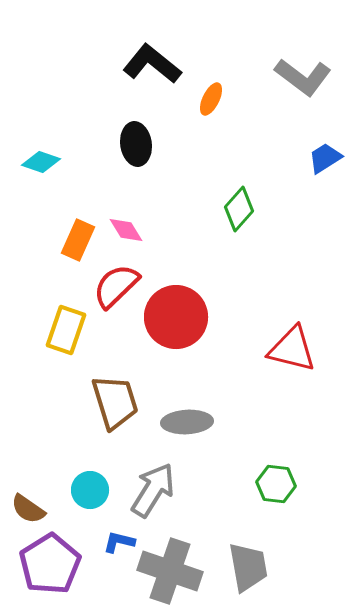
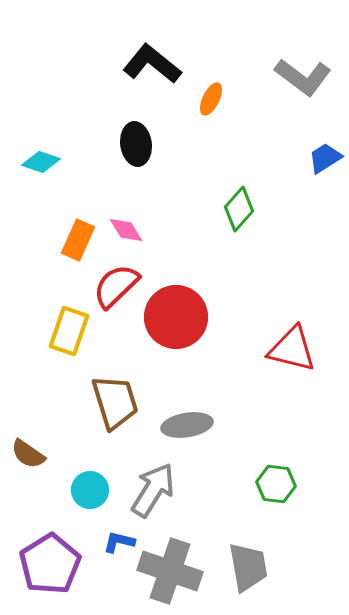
yellow rectangle: moved 3 px right, 1 px down
gray ellipse: moved 3 px down; rotated 6 degrees counterclockwise
brown semicircle: moved 55 px up
